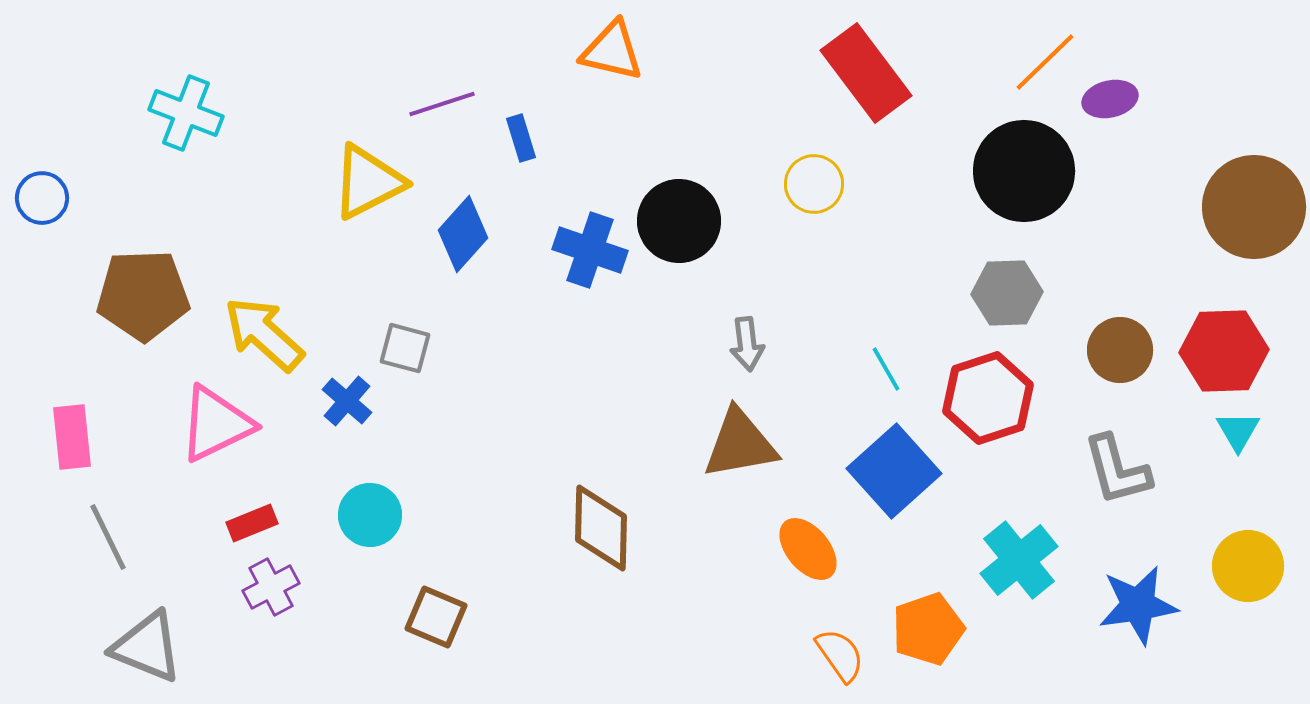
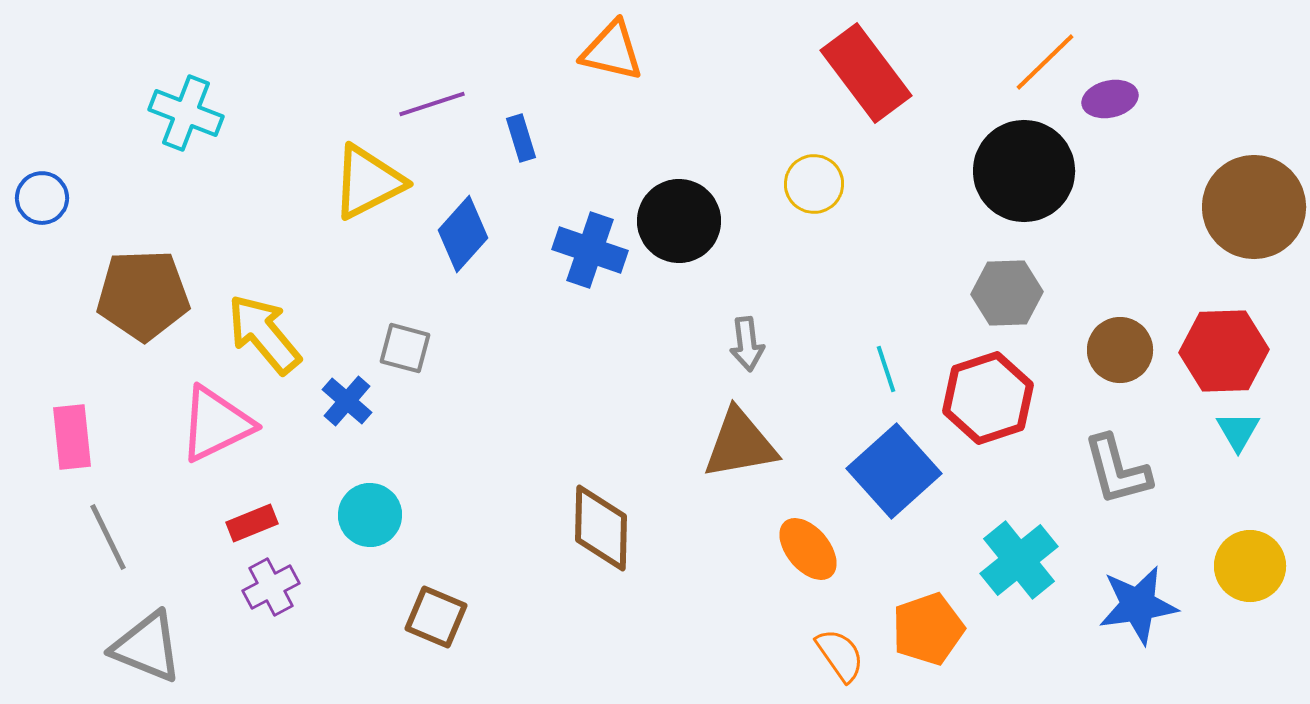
purple line at (442, 104): moved 10 px left
yellow arrow at (264, 334): rotated 8 degrees clockwise
cyan line at (886, 369): rotated 12 degrees clockwise
yellow circle at (1248, 566): moved 2 px right
